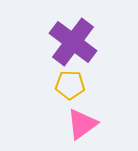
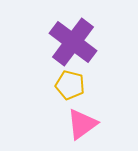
yellow pentagon: rotated 12 degrees clockwise
